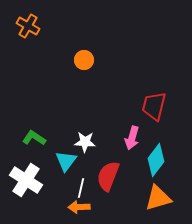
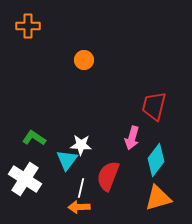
orange cross: rotated 30 degrees counterclockwise
white star: moved 4 px left, 3 px down
cyan triangle: moved 1 px right, 1 px up
white cross: moved 1 px left, 1 px up
